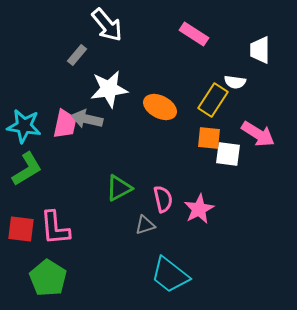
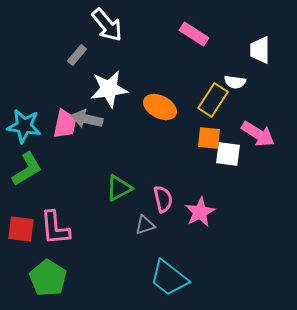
pink star: moved 1 px right, 3 px down
cyan trapezoid: moved 1 px left, 3 px down
